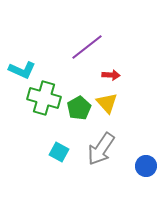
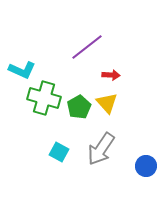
green pentagon: moved 1 px up
